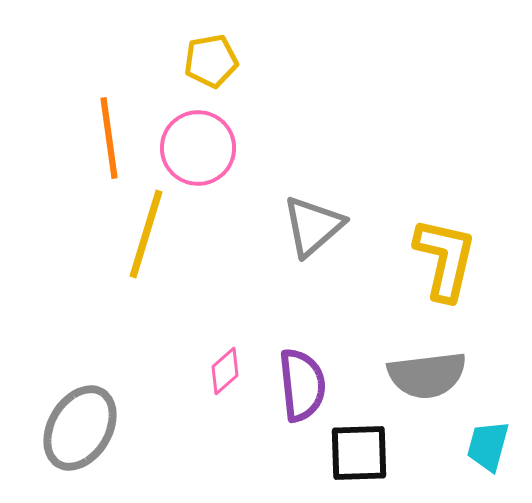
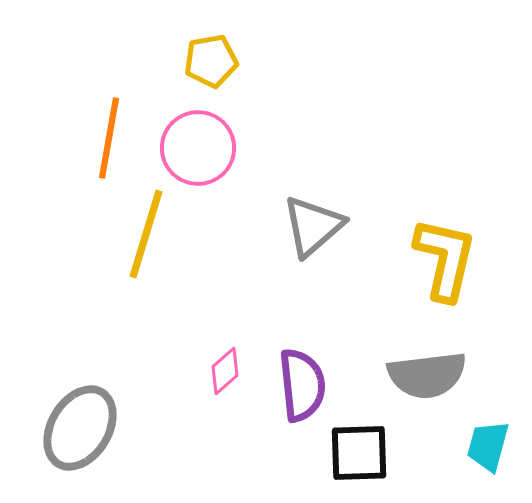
orange line: rotated 18 degrees clockwise
